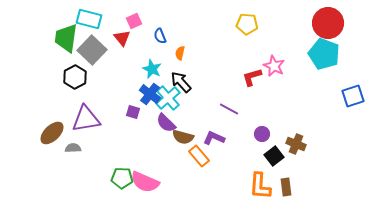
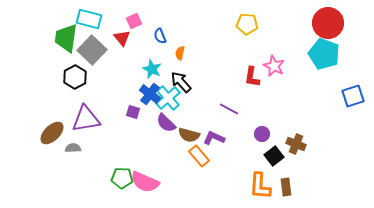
red L-shape: rotated 65 degrees counterclockwise
brown semicircle: moved 6 px right, 2 px up
